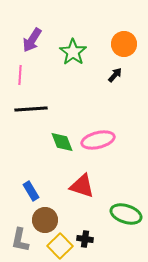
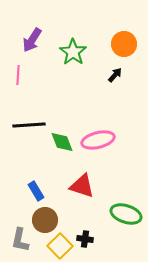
pink line: moved 2 px left
black line: moved 2 px left, 16 px down
blue rectangle: moved 5 px right
